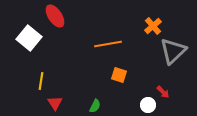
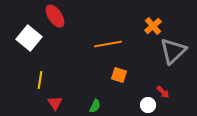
yellow line: moved 1 px left, 1 px up
